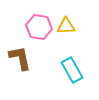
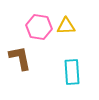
cyan rectangle: moved 2 px down; rotated 25 degrees clockwise
